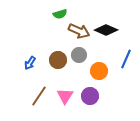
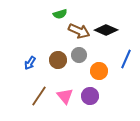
pink triangle: rotated 12 degrees counterclockwise
